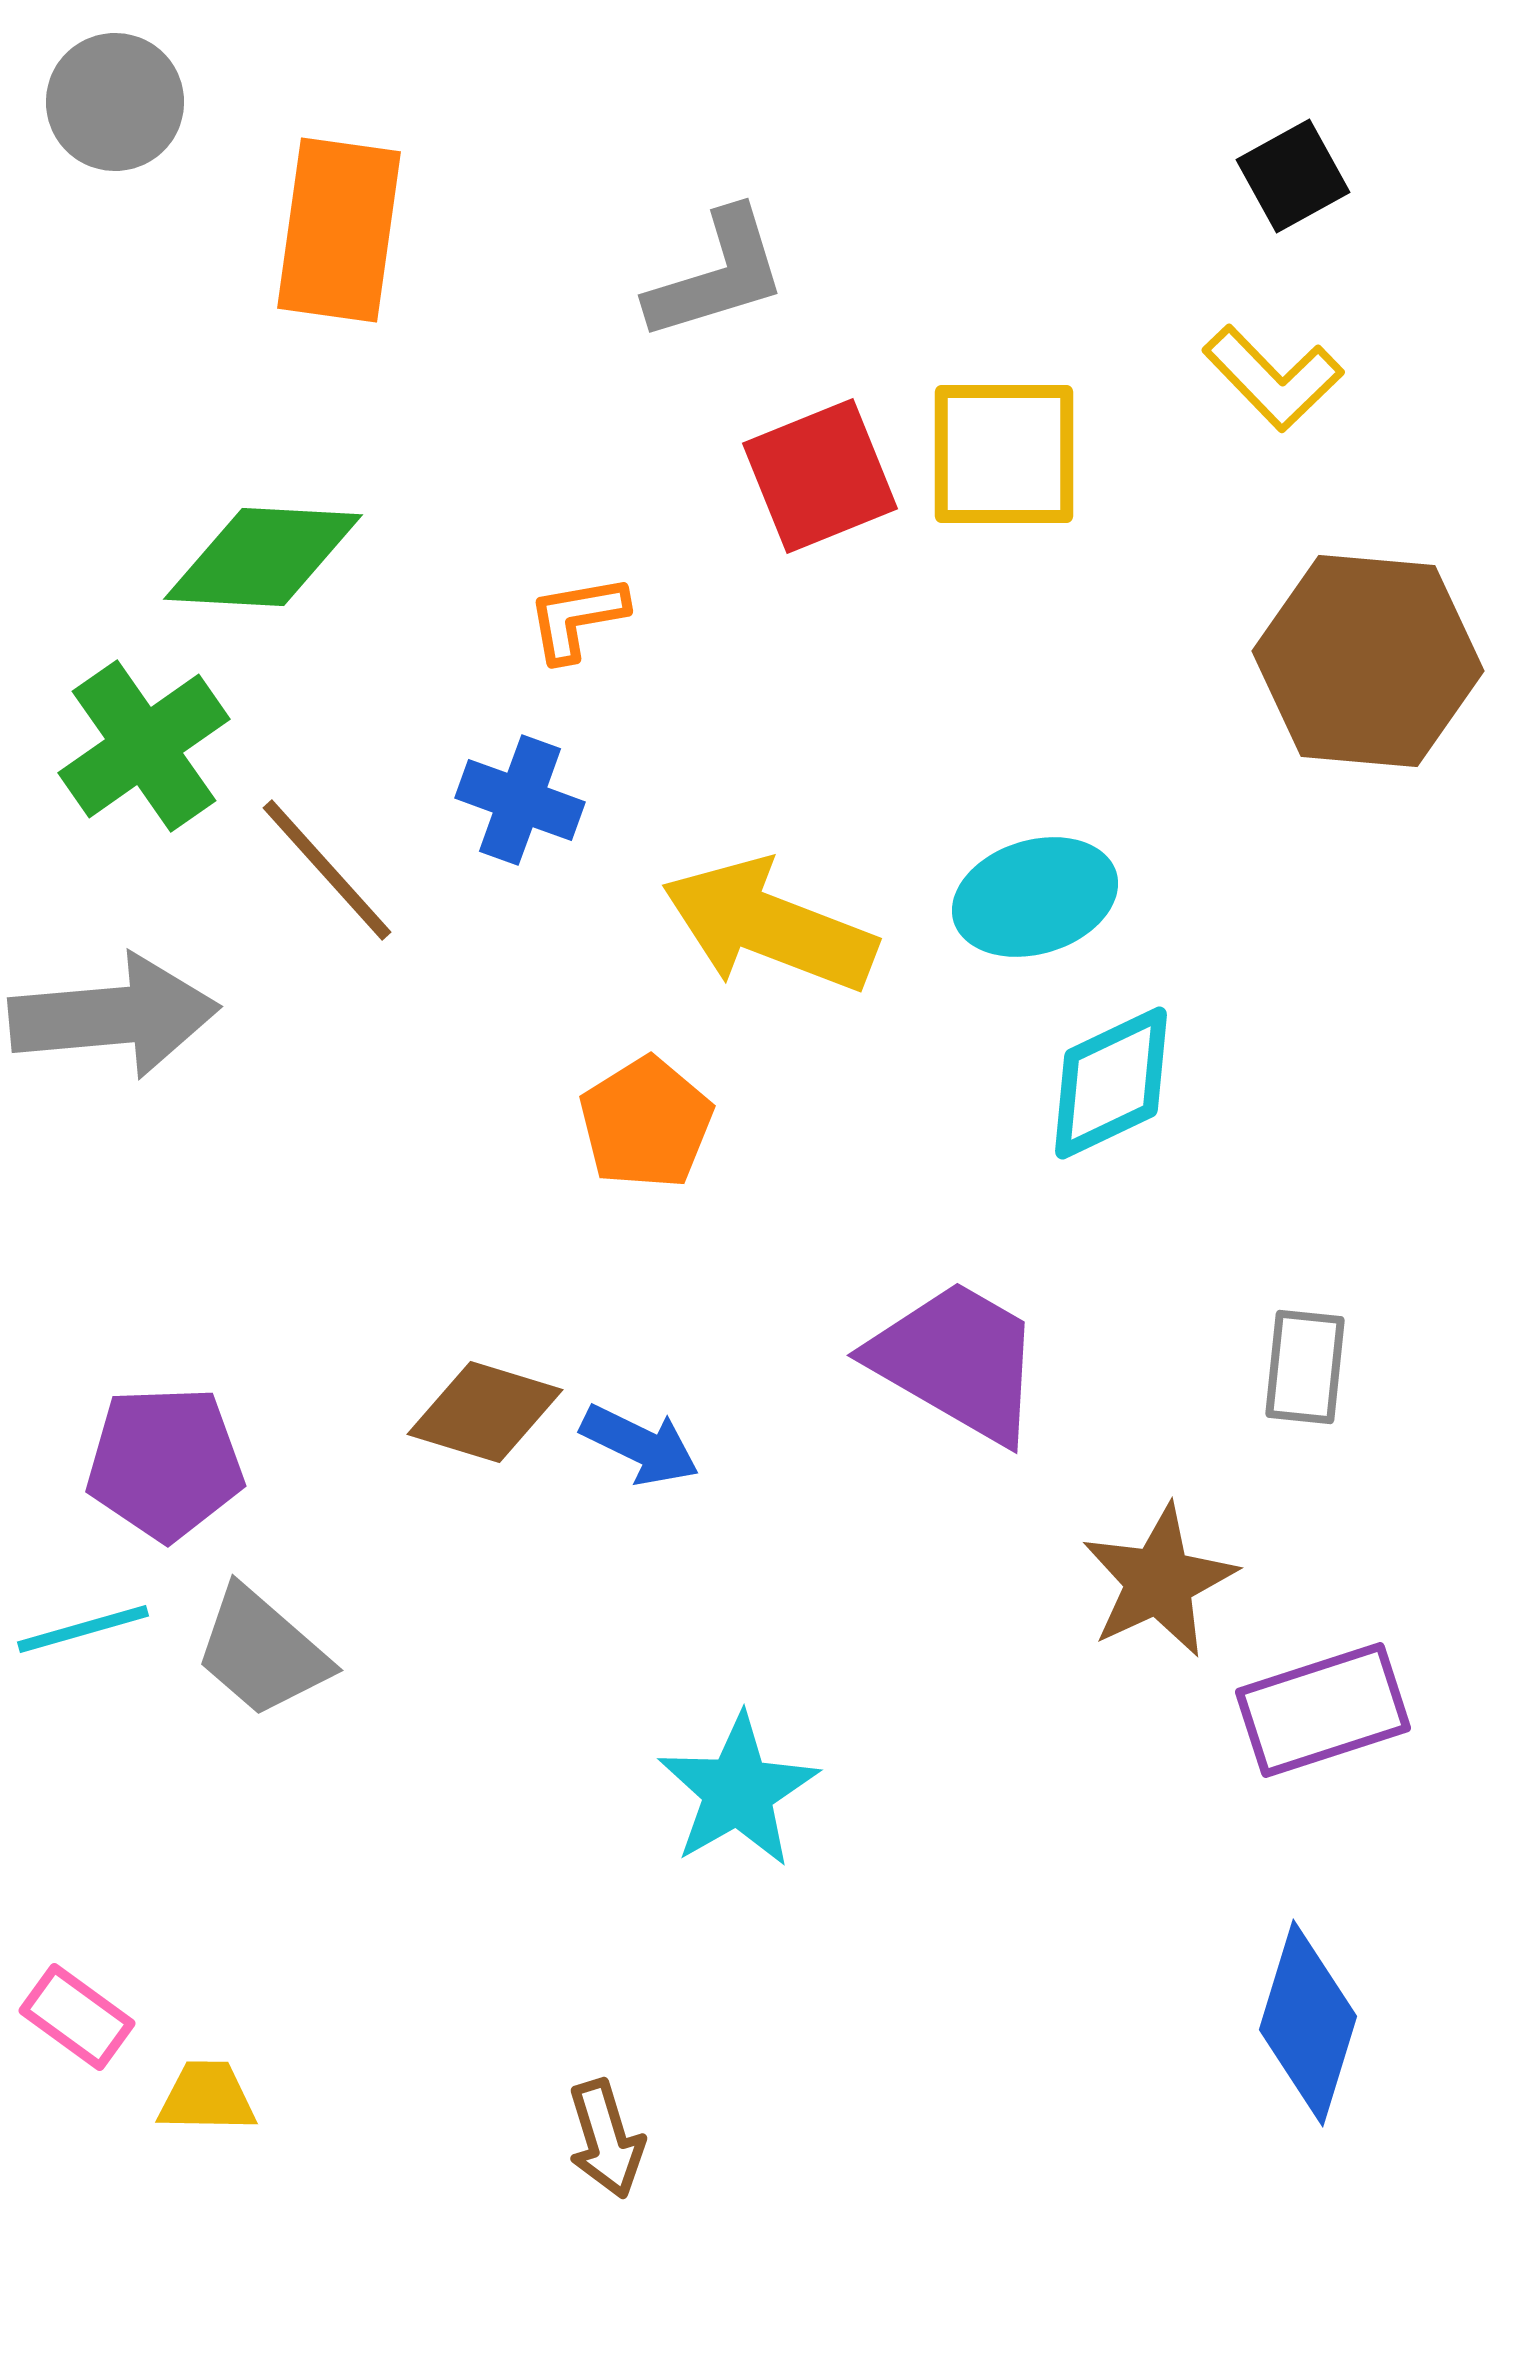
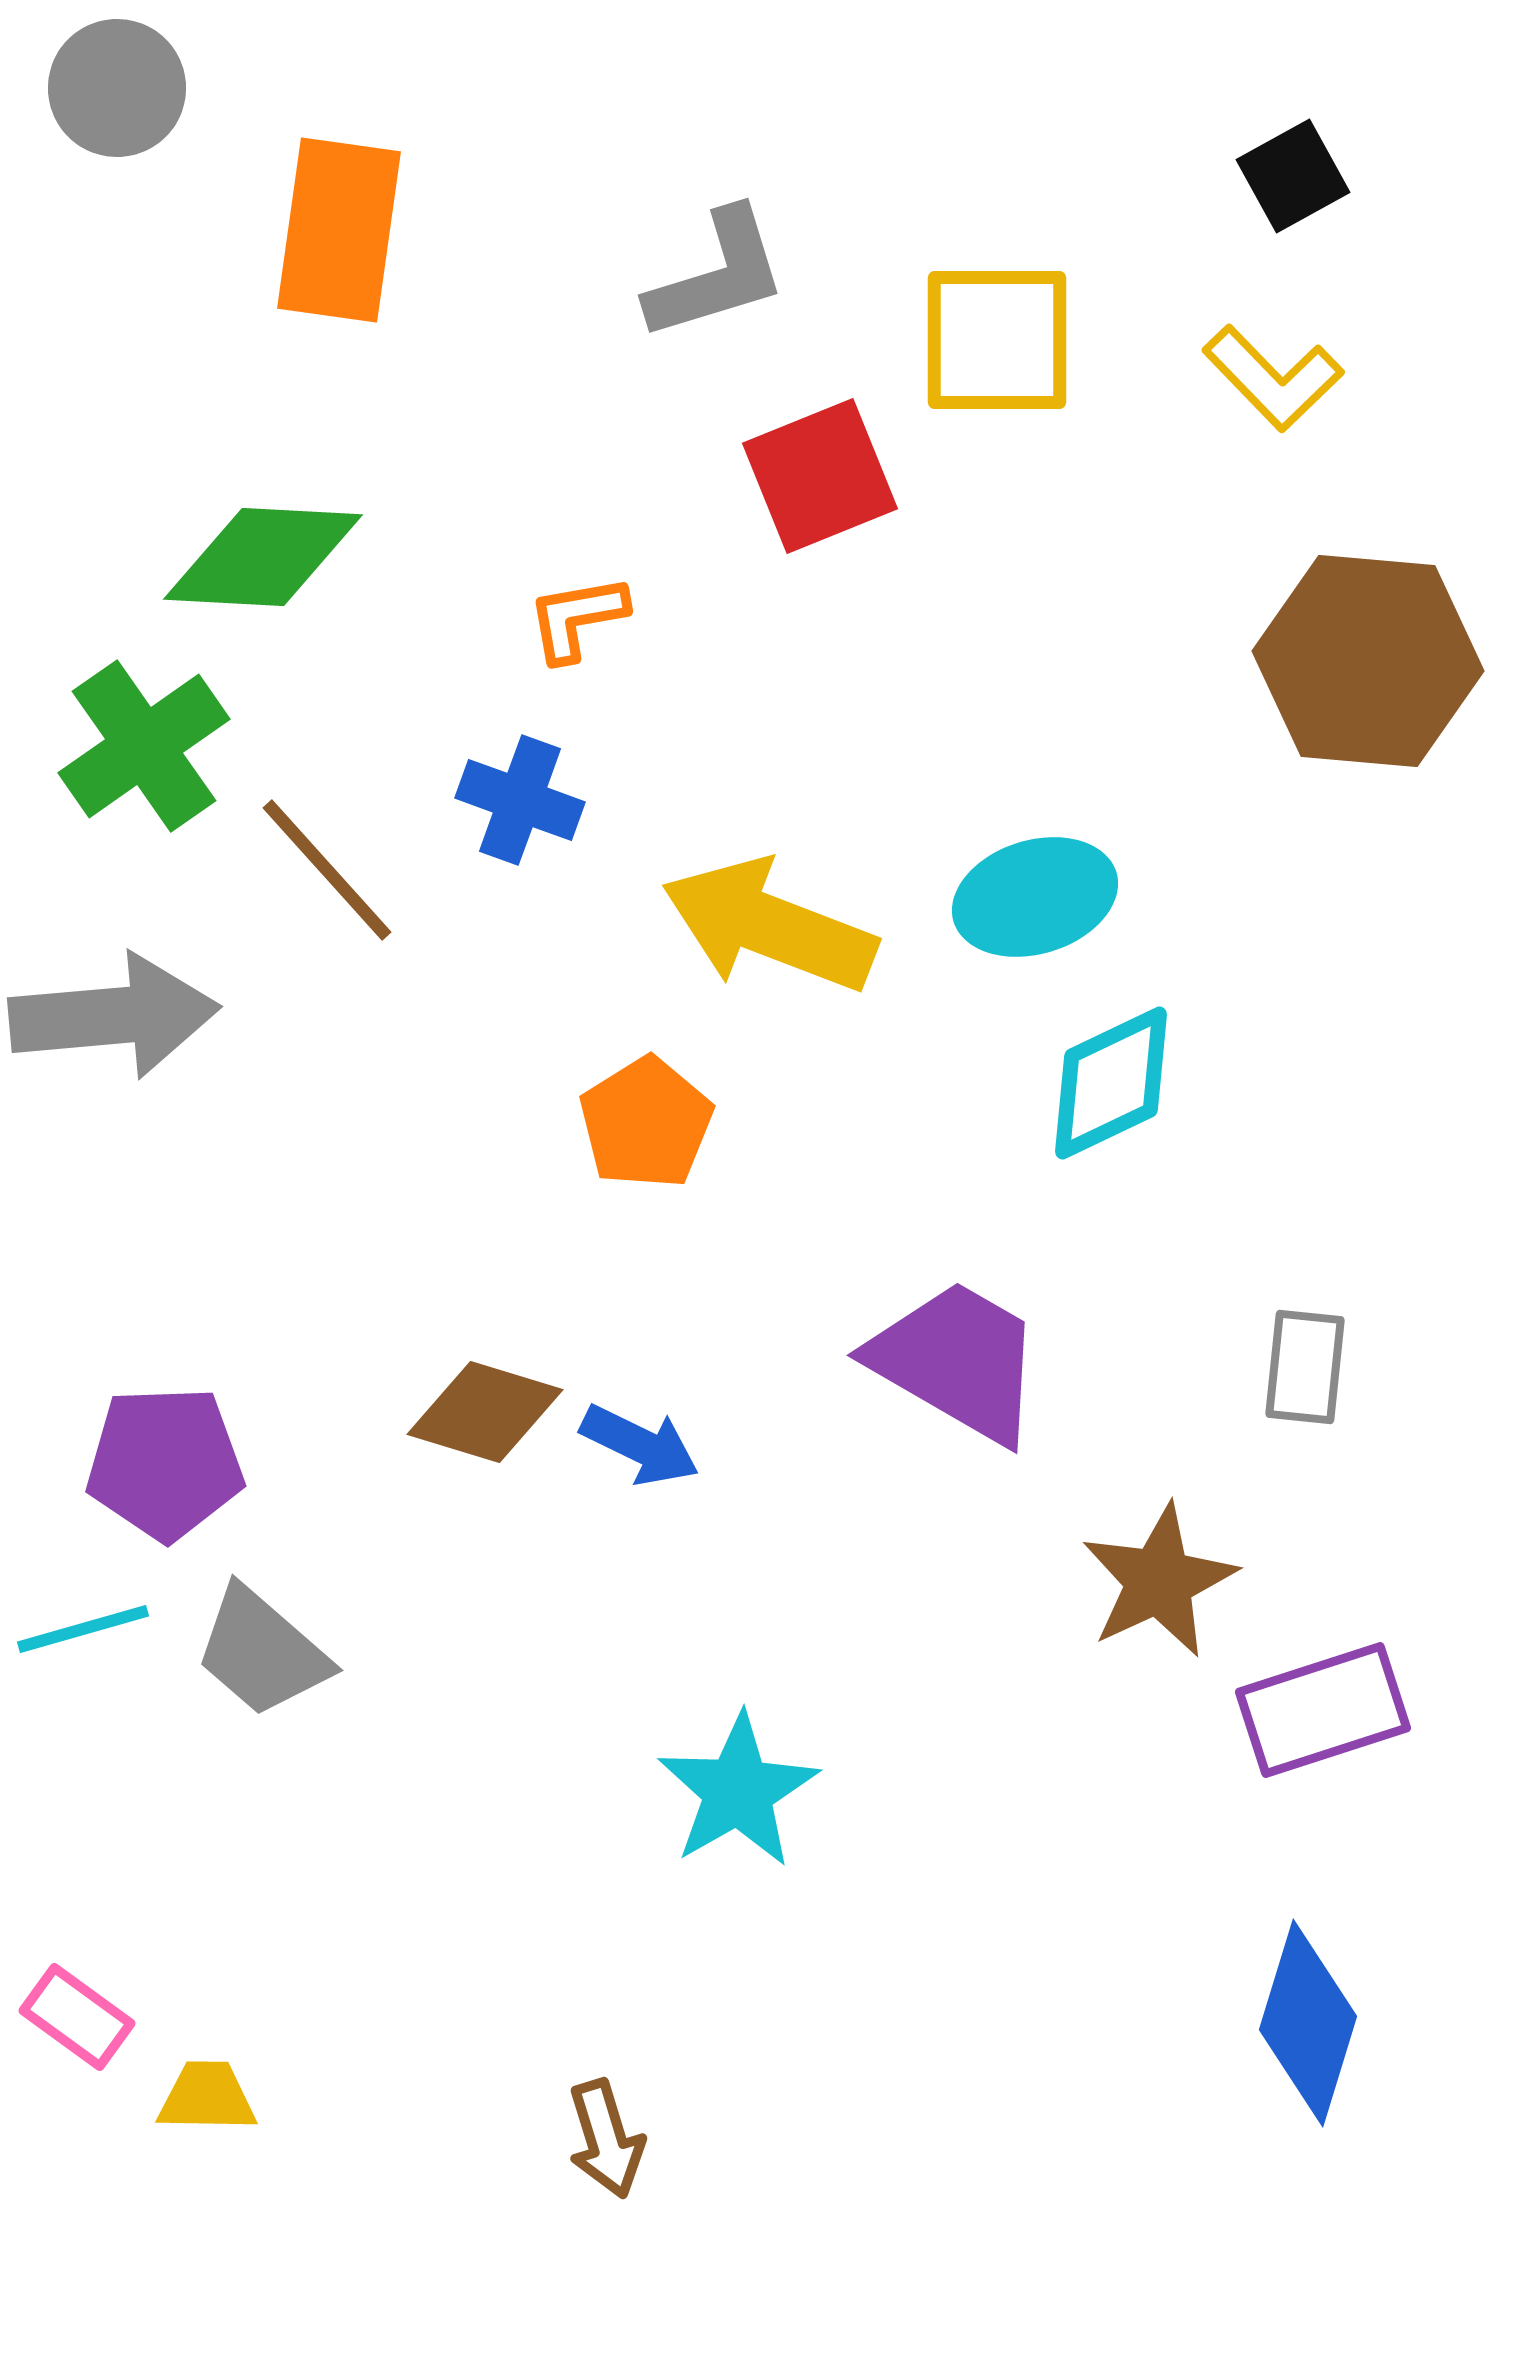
gray circle: moved 2 px right, 14 px up
yellow square: moved 7 px left, 114 px up
